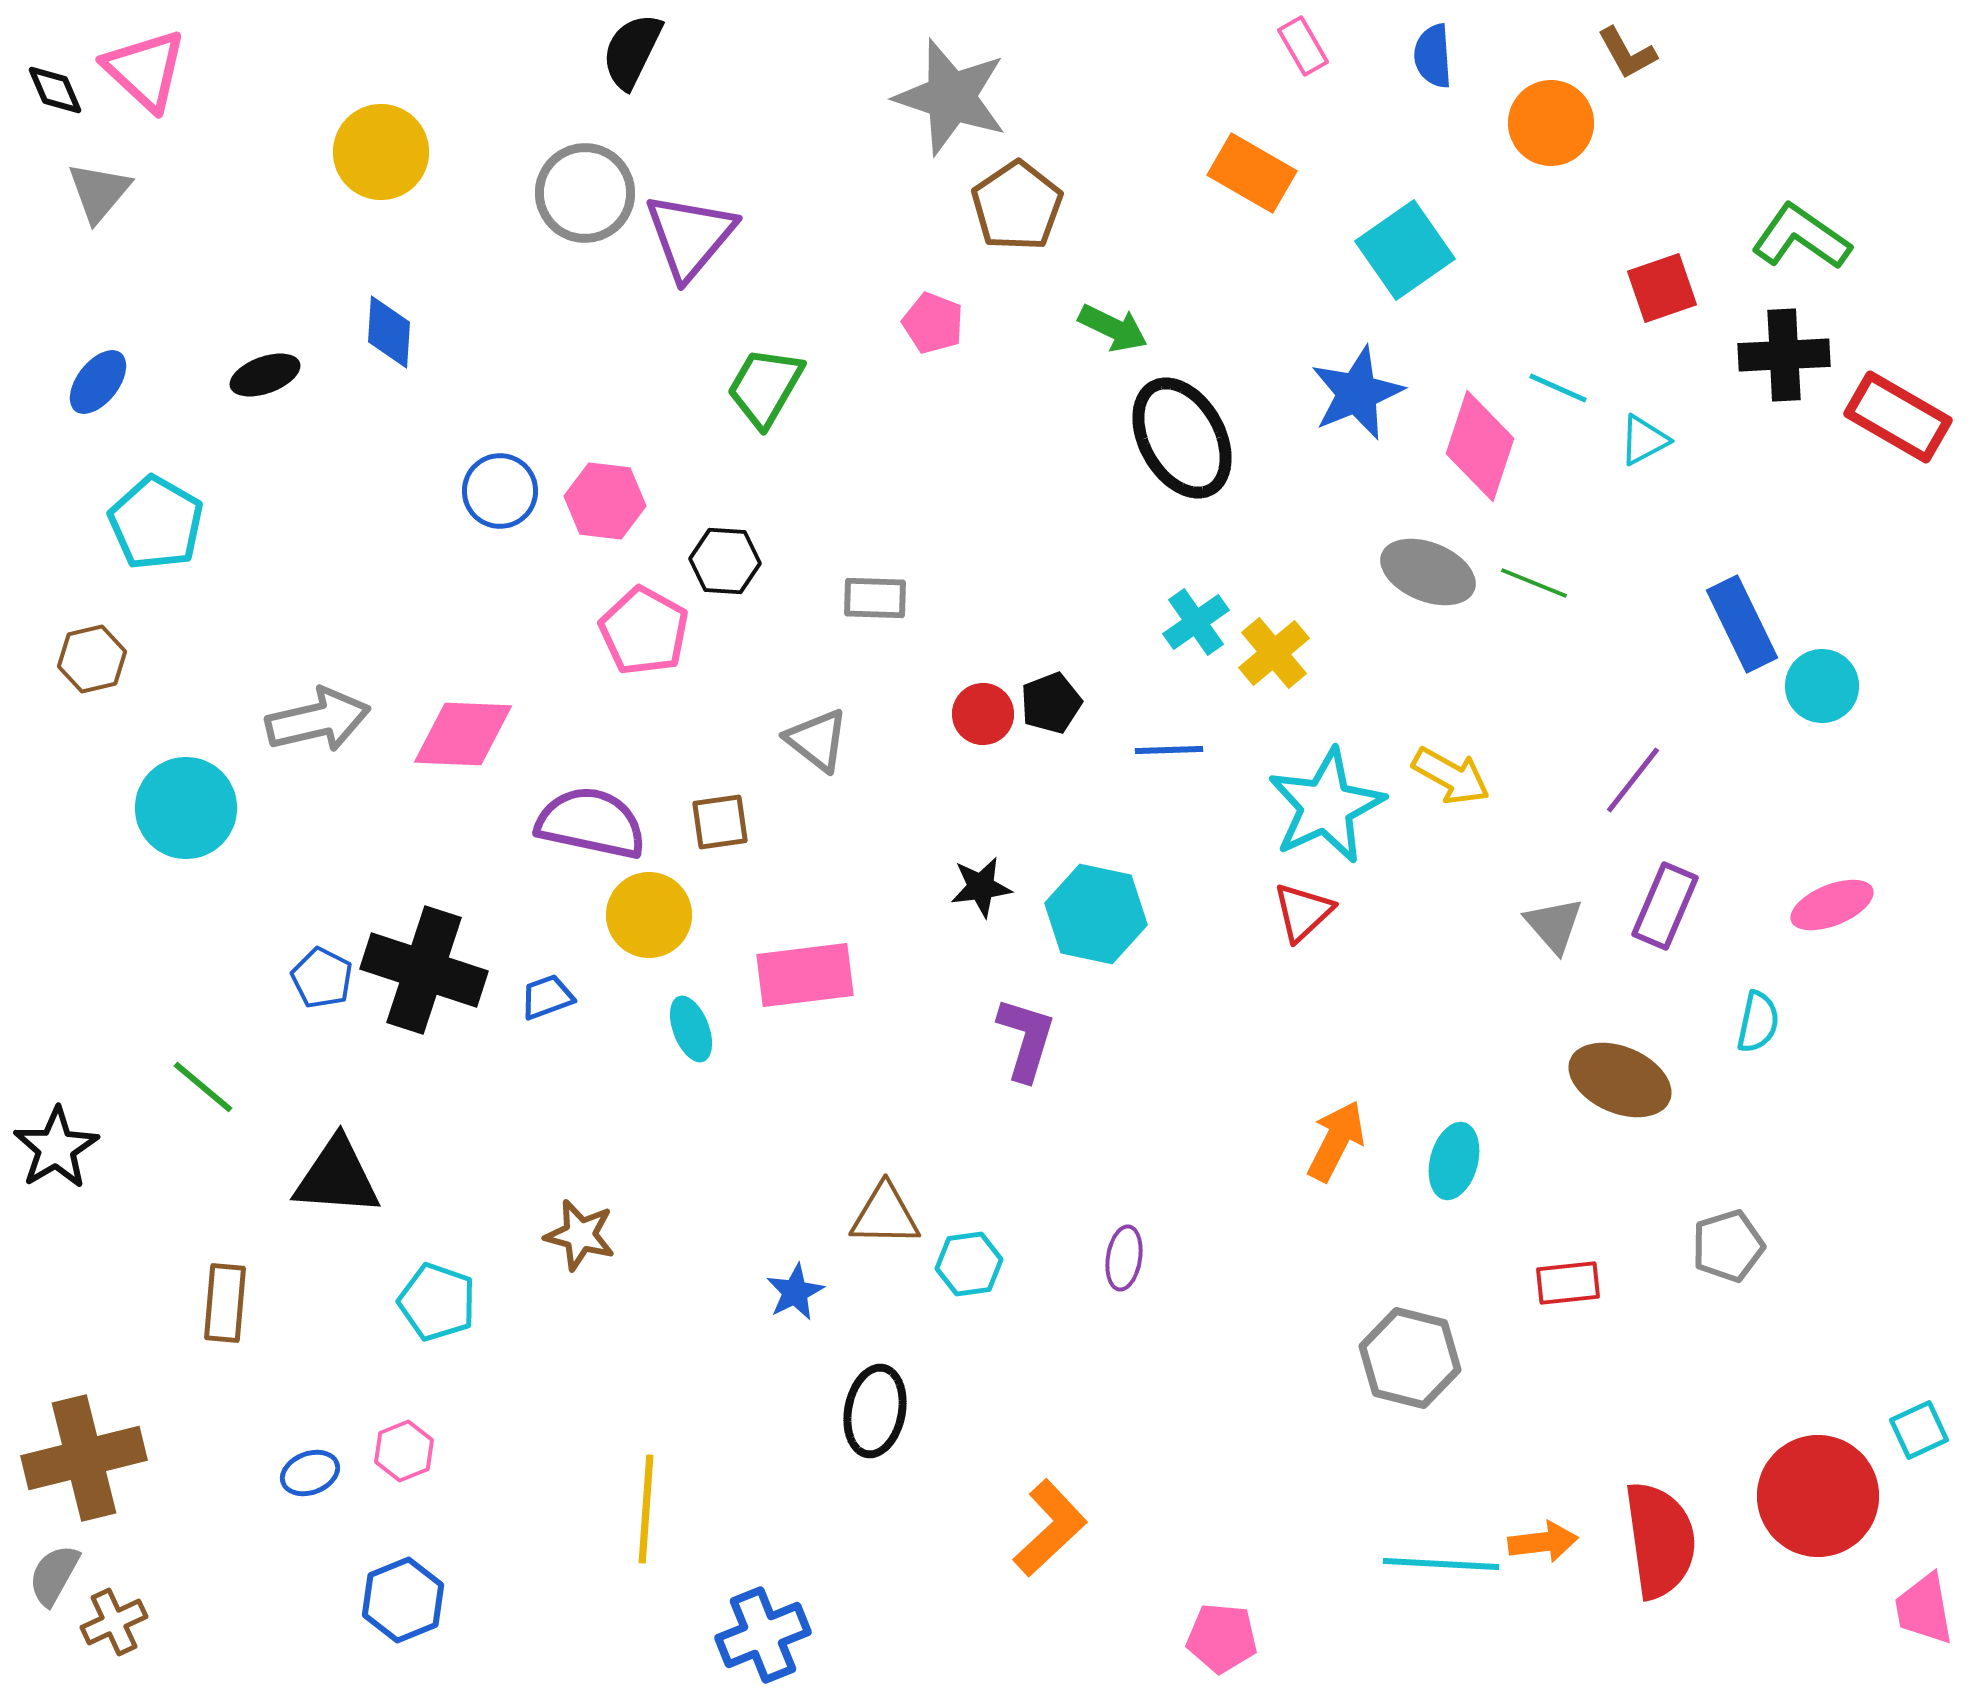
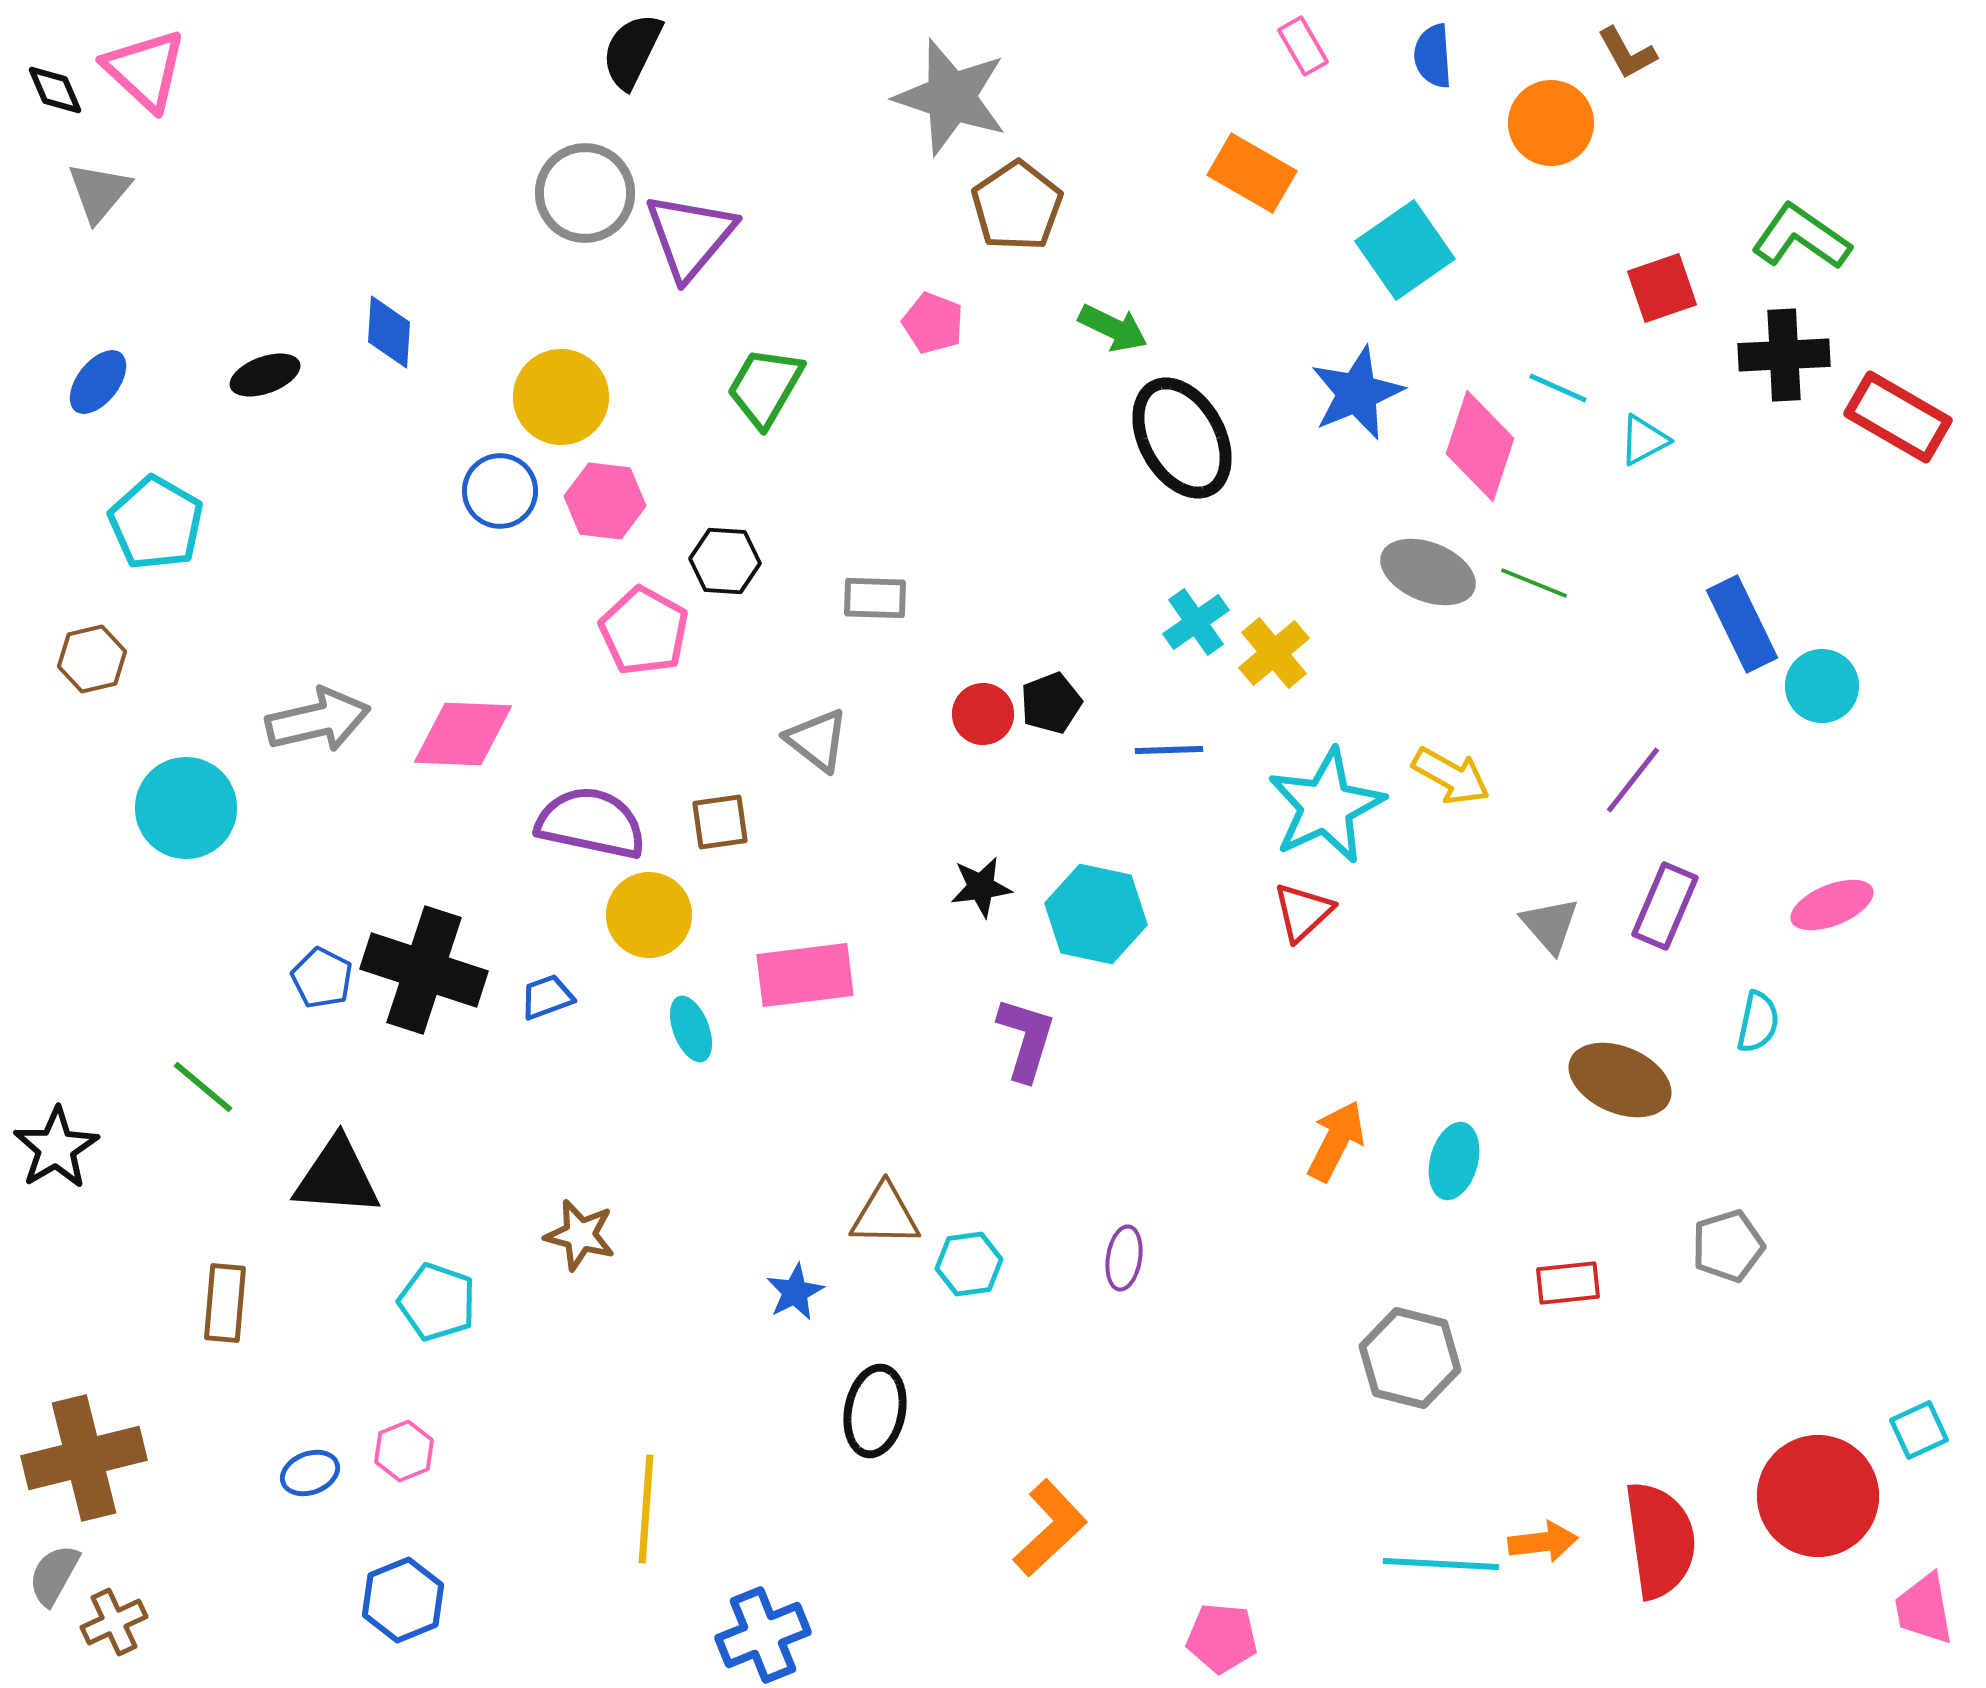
yellow circle at (381, 152): moved 180 px right, 245 px down
gray triangle at (1554, 925): moved 4 px left
